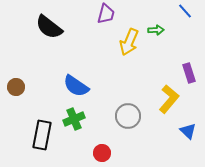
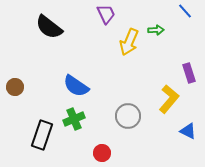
purple trapezoid: rotated 40 degrees counterclockwise
brown circle: moved 1 px left
blue triangle: rotated 18 degrees counterclockwise
black rectangle: rotated 8 degrees clockwise
